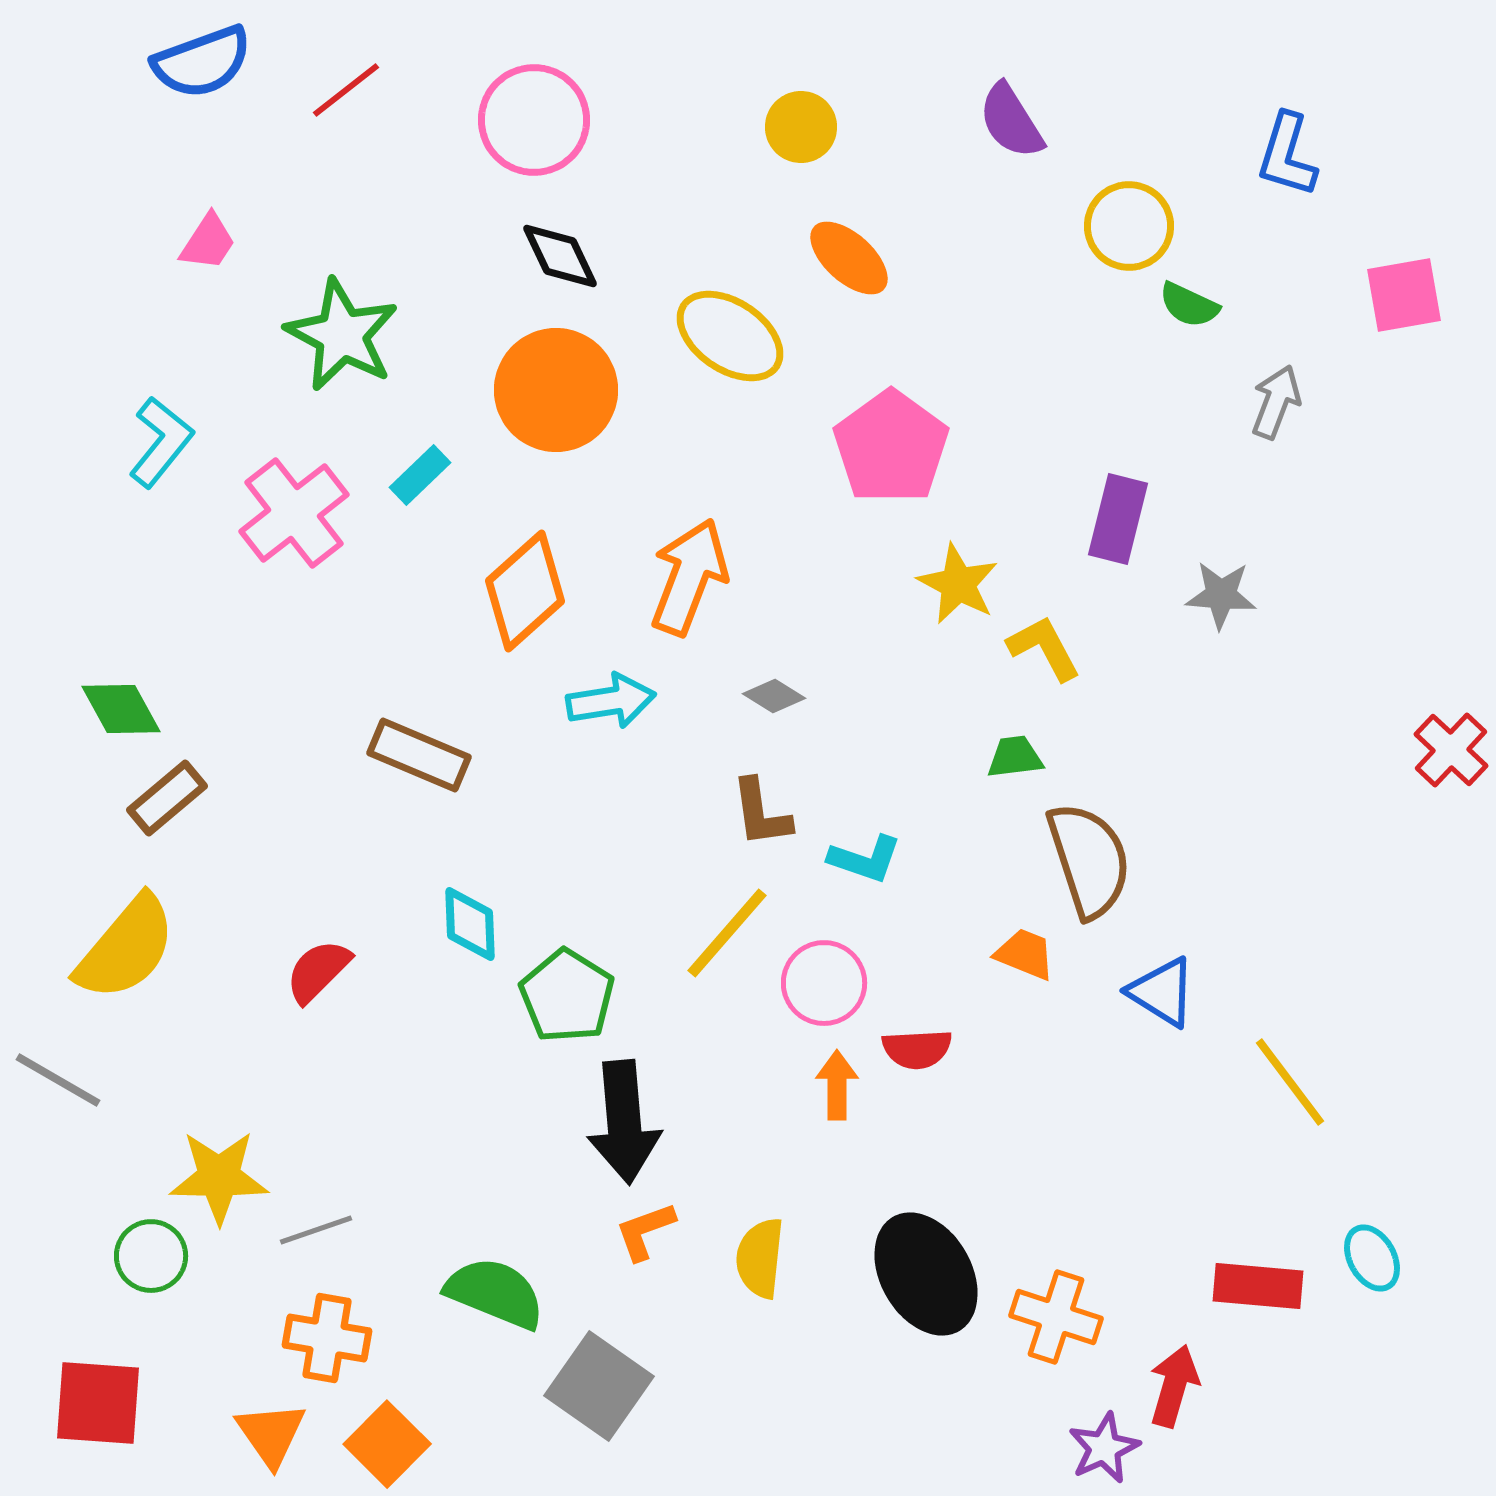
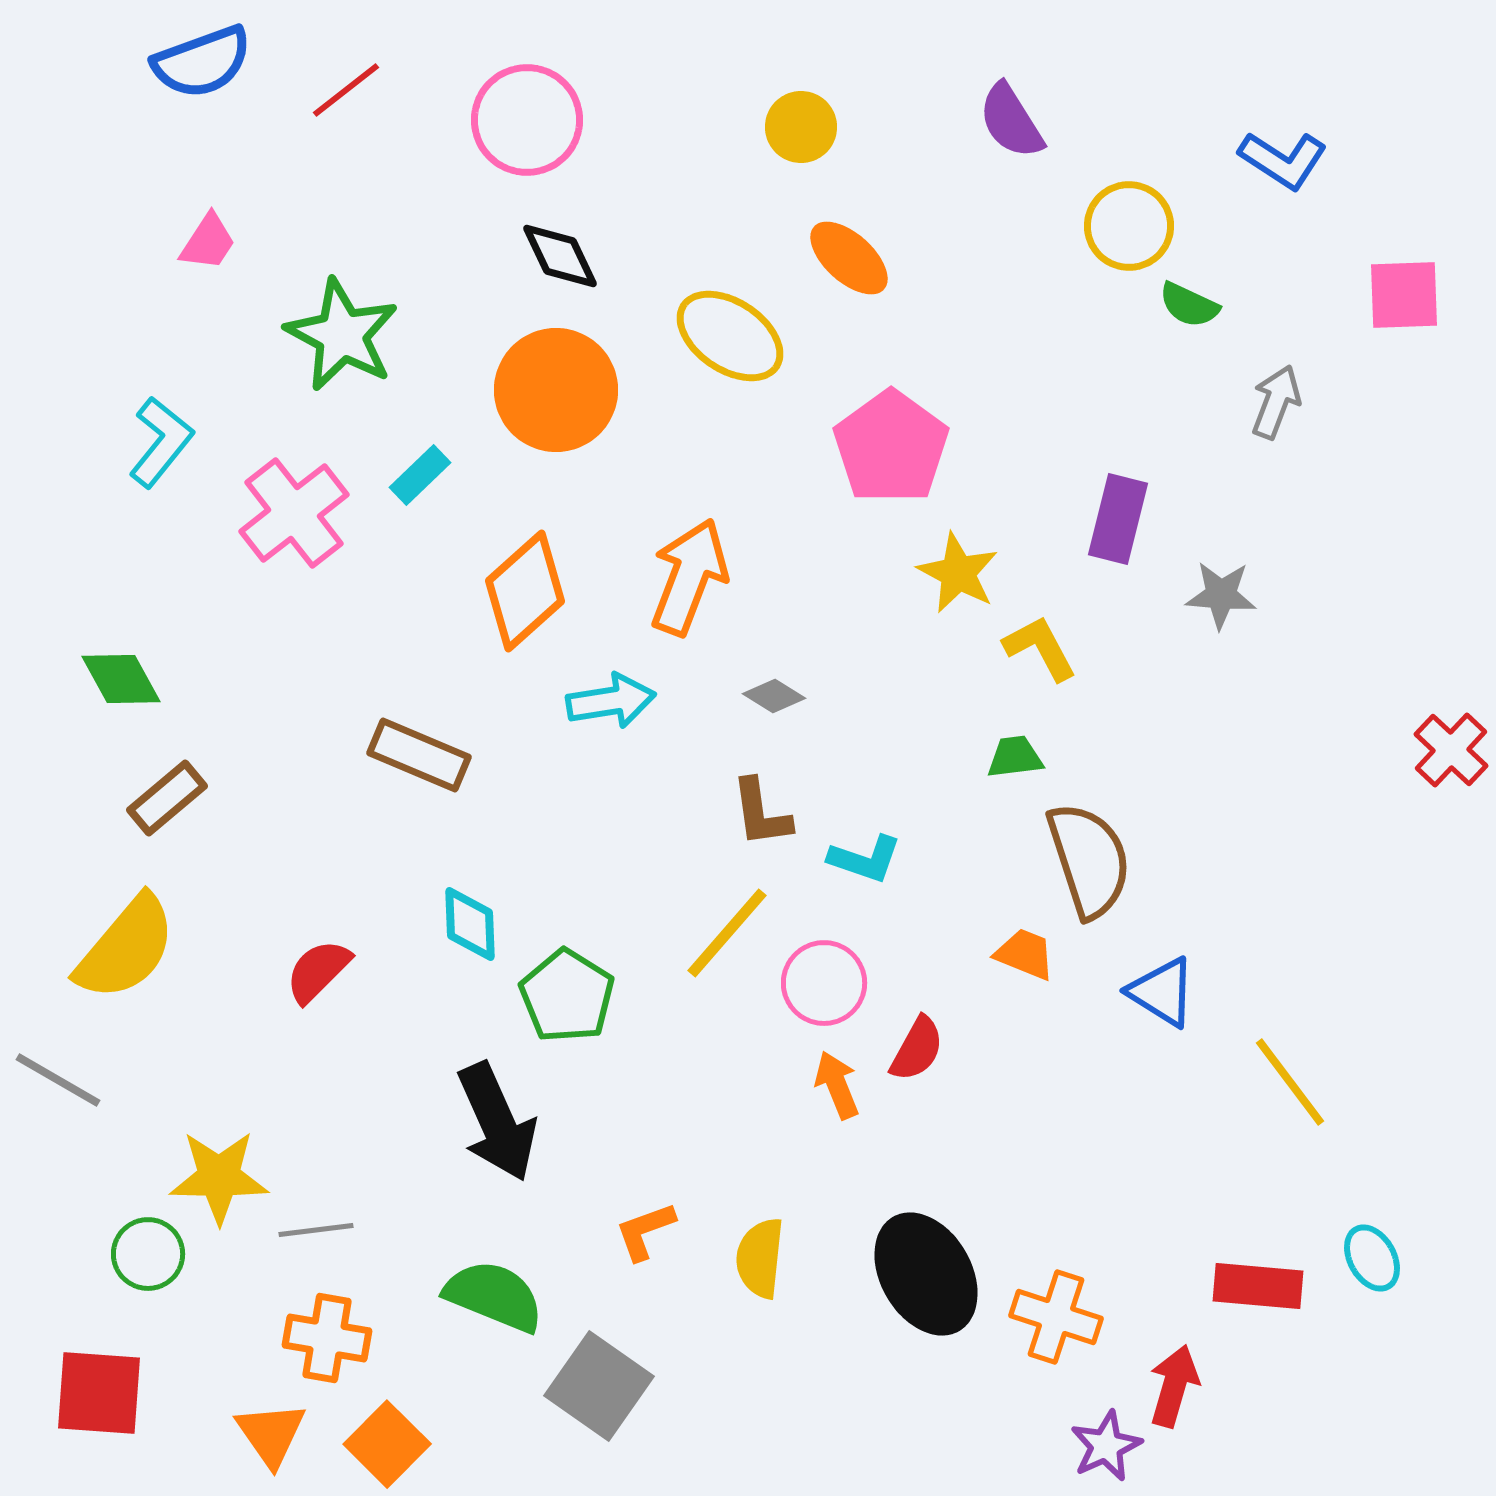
pink circle at (534, 120): moved 7 px left
blue L-shape at (1287, 155): moved 4 px left, 5 px down; rotated 74 degrees counterclockwise
pink square at (1404, 295): rotated 8 degrees clockwise
yellow star at (958, 584): moved 11 px up
yellow L-shape at (1044, 648): moved 4 px left
green diamond at (121, 709): moved 30 px up
red semicircle at (917, 1049): rotated 58 degrees counterclockwise
orange arrow at (837, 1085): rotated 22 degrees counterclockwise
black arrow at (624, 1122): moved 127 px left; rotated 19 degrees counterclockwise
gray line at (316, 1230): rotated 12 degrees clockwise
green circle at (151, 1256): moved 3 px left, 2 px up
green semicircle at (495, 1293): moved 1 px left, 3 px down
red square at (98, 1403): moved 1 px right, 10 px up
purple star at (1104, 1448): moved 2 px right, 2 px up
